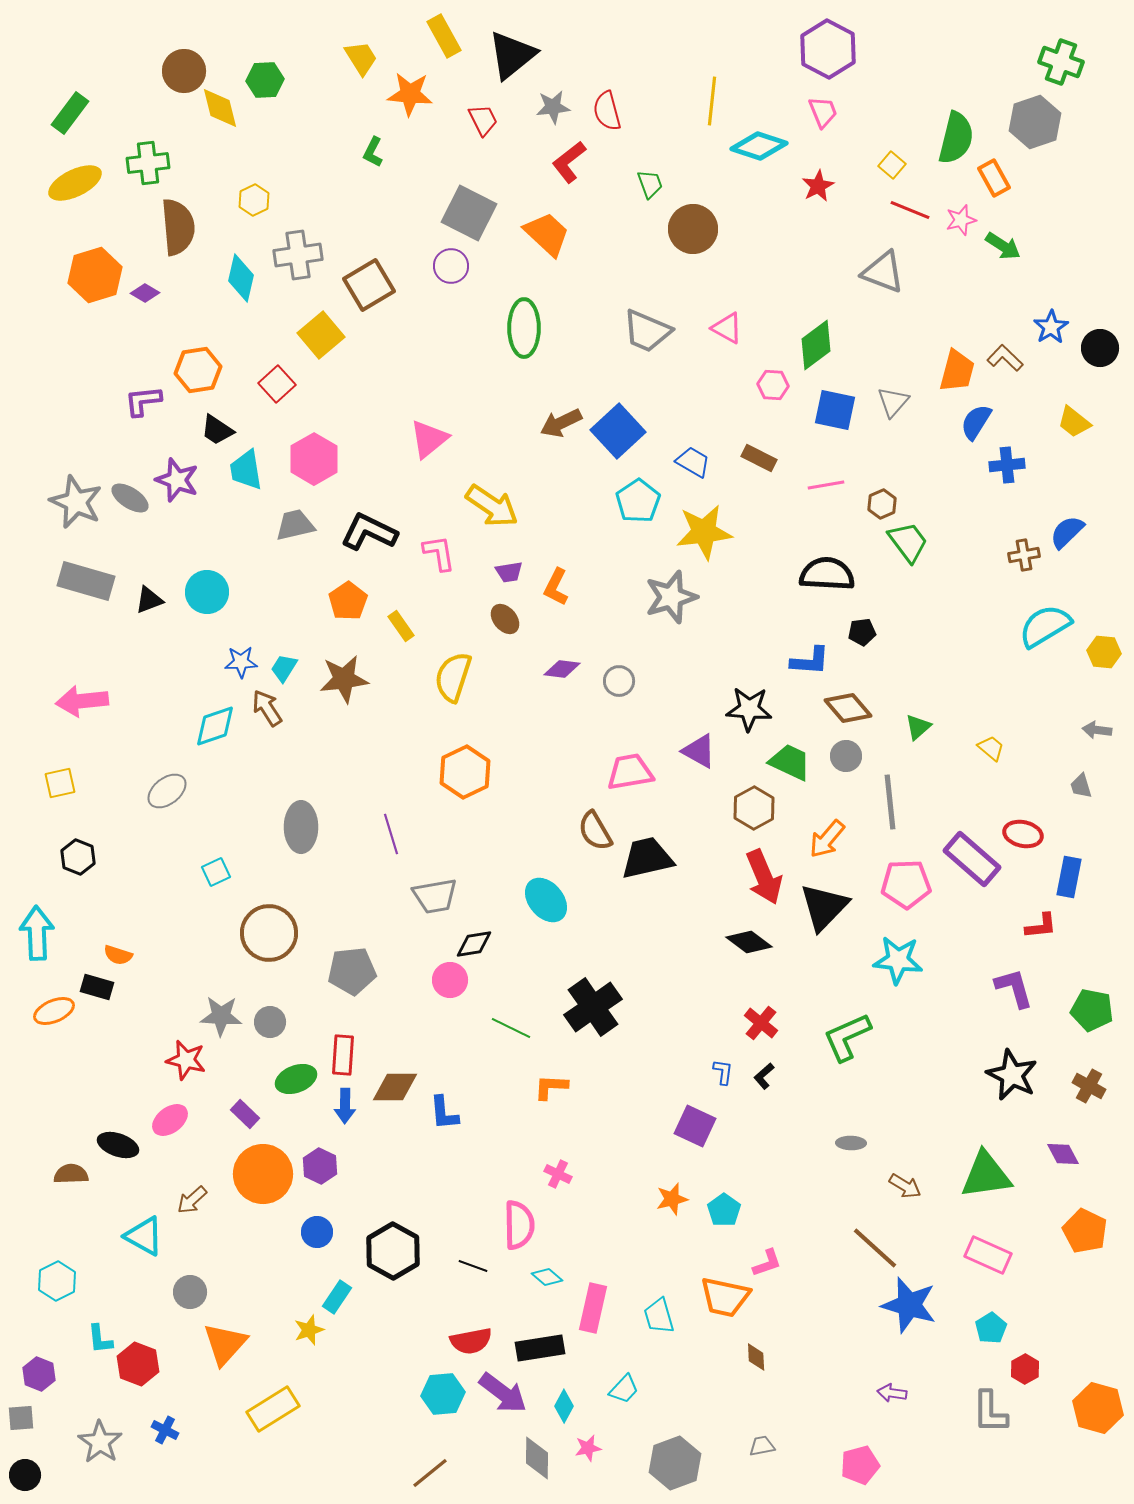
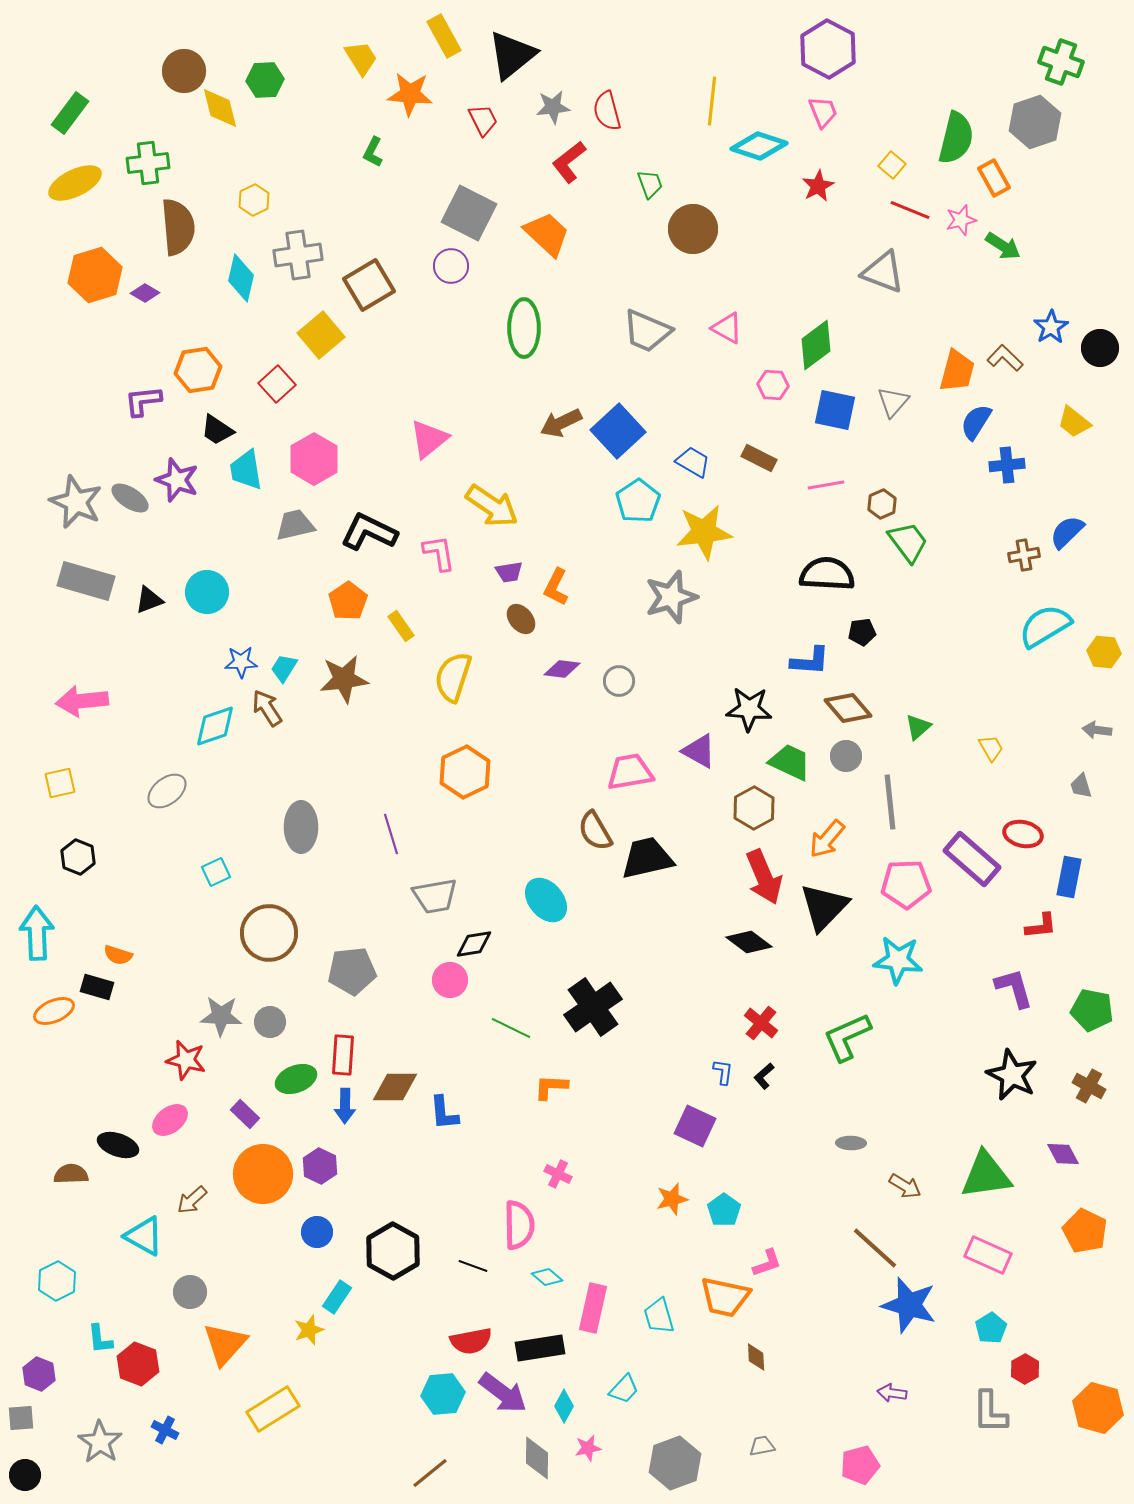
brown ellipse at (505, 619): moved 16 px right
yellow trapezoid at (991, 748): rotated 20 degrees clockwise
